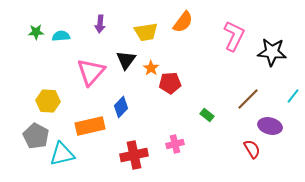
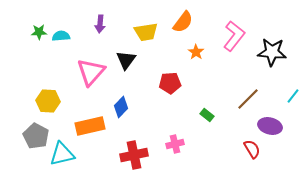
green star: moved 3 px right
pink L-shape: rotated 12 degrees clockwise
orange star: moved 45 px right, 16 px up
